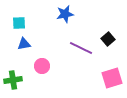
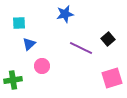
blue triangle: moved 5 px right; rotated 32 degrees counterclockwise
